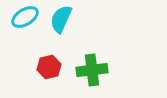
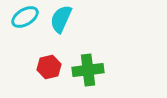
green cross: moved 4 px left
